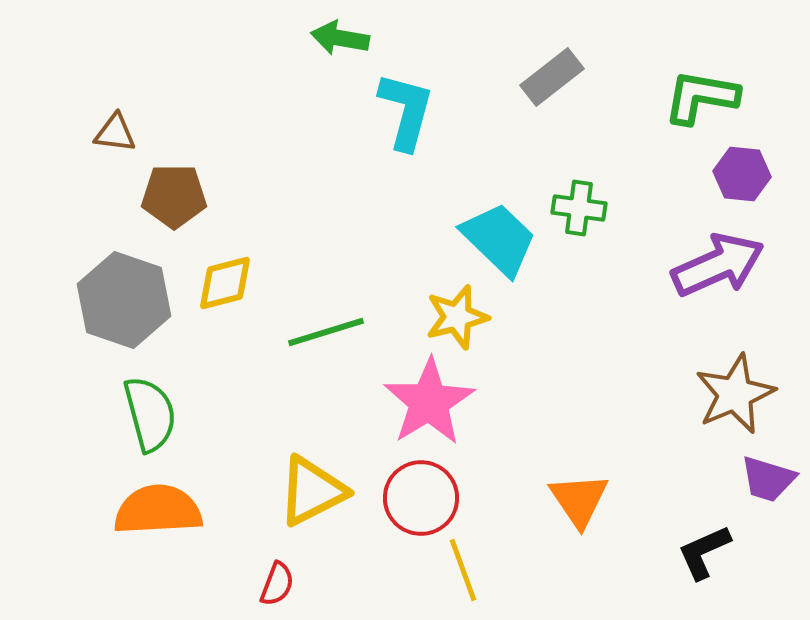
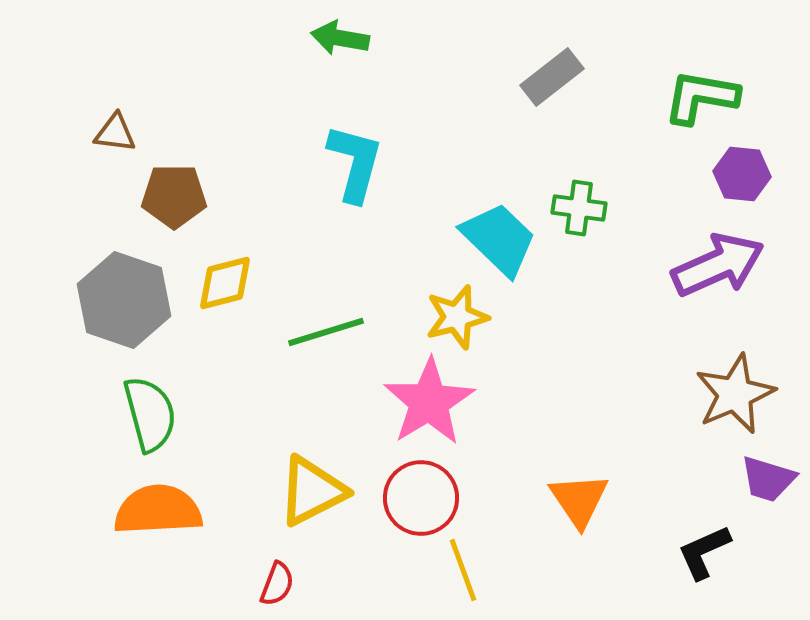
cyan L-shape: moved 51 px left, 52 px down
